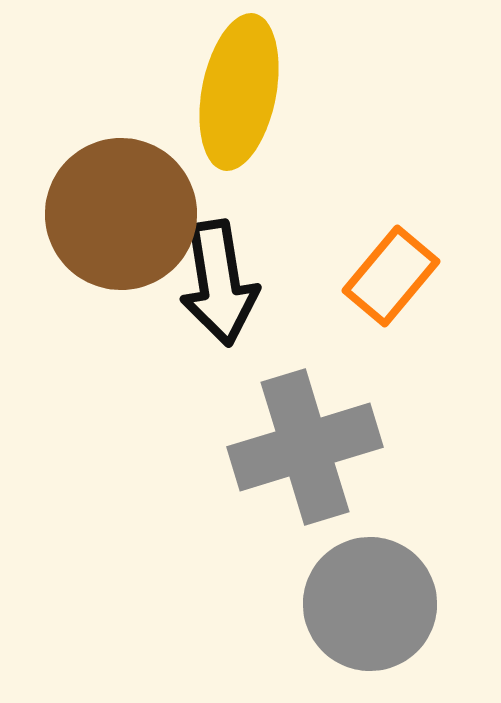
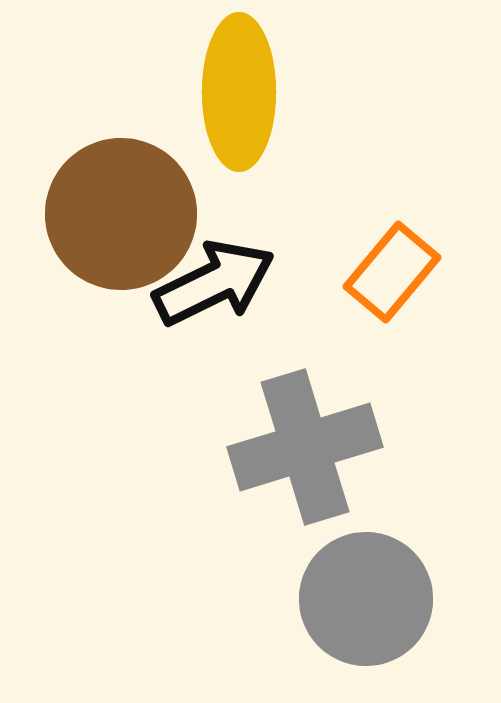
yellow ellipse: rotated 11 degrees counterclockwise
orange rectangle: moved 1 px right, 4 px up
black arrow: moved 5 px left; rotated 107 degrees counterclockwise
gray circle: moved 4 px left, 5 px up
